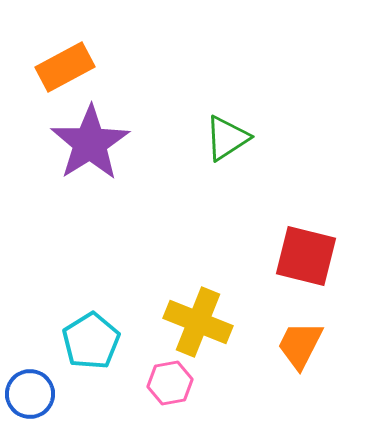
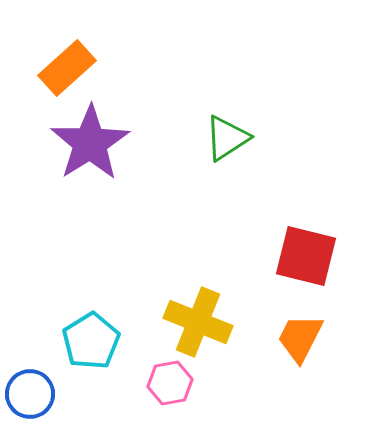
orange rectangle: moved 2 px right, 1 px down; rotated 14 degrees counterclockwise
orange trapezoid: moved 7 px up
